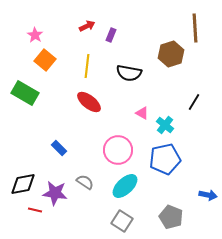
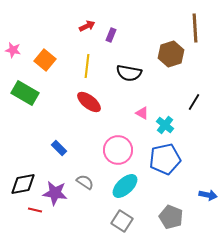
pink star: moved 22 px left, 15 px down; rotated 21 degrees counterclockwise
